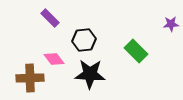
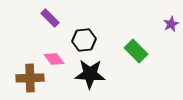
purple star: rotated 21 degrees counterclockwise
